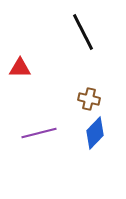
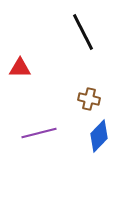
blue diamond: moved 4 px right, 3 px down
